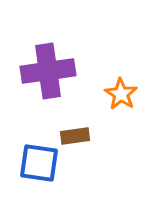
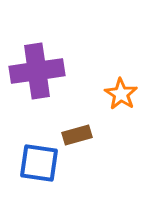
purple cross: moved 11 px left
brown rectangle: moved 2 px right, 1 px up; rotated 8 degrees counterclockwise
